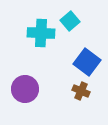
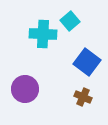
cyan cross: moved 2 px right, 1 px down
brown cross: moved 2 px right, 6 px down
